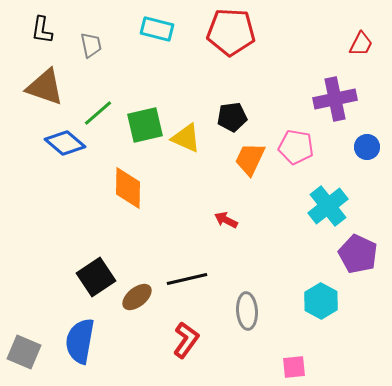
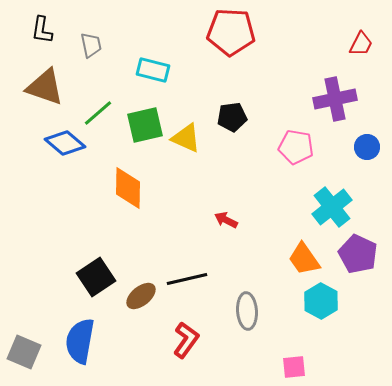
cyan rectangle: moved 4 px left, 41 px down
orange trapezoid: moved 54 px right, 100 px down; rotated 60 degrees counterclockwise
cyan cross: moved 4 px right, 1 px down
brown ellipse: moved 4 px right, 1 px up
